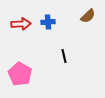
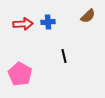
red arrow: moved 2 px right
